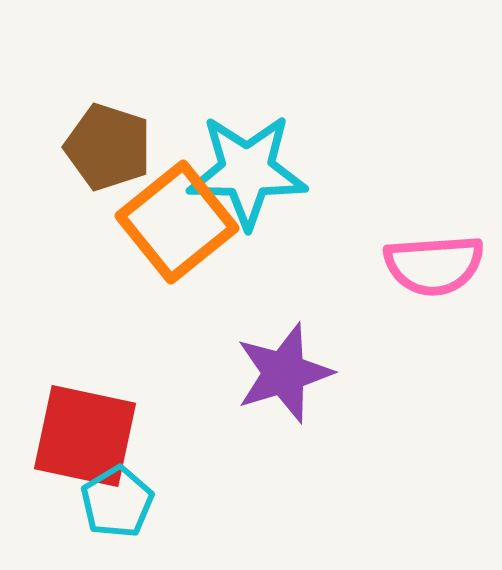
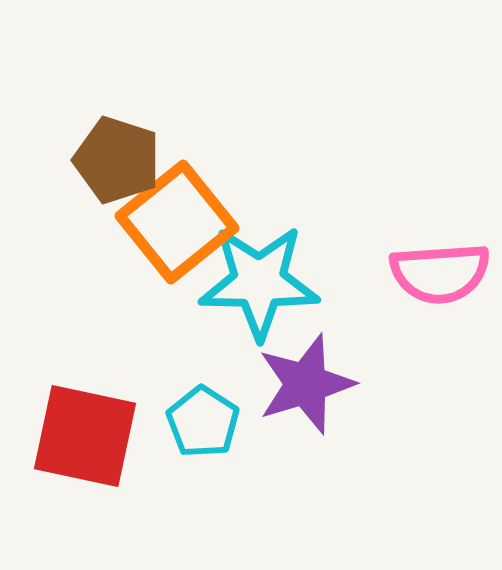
brown pentagon: moved 9 px right, 13 px down
cyan star: moved 12 px right, 111 px down
pink semicircle: moved 6 px right, 8 px down
purple star: moved 22 px right, 11 px down
cyan pentagon: moved 86 px right, 80 px up; rotated 8 degrees counterclockwise
